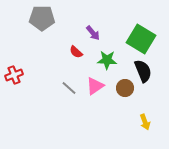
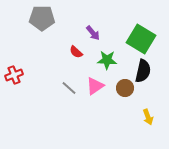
black semicircle: rotated 35 degrees clockwise
yellow arrow: moved 3 px right, 5 px up
